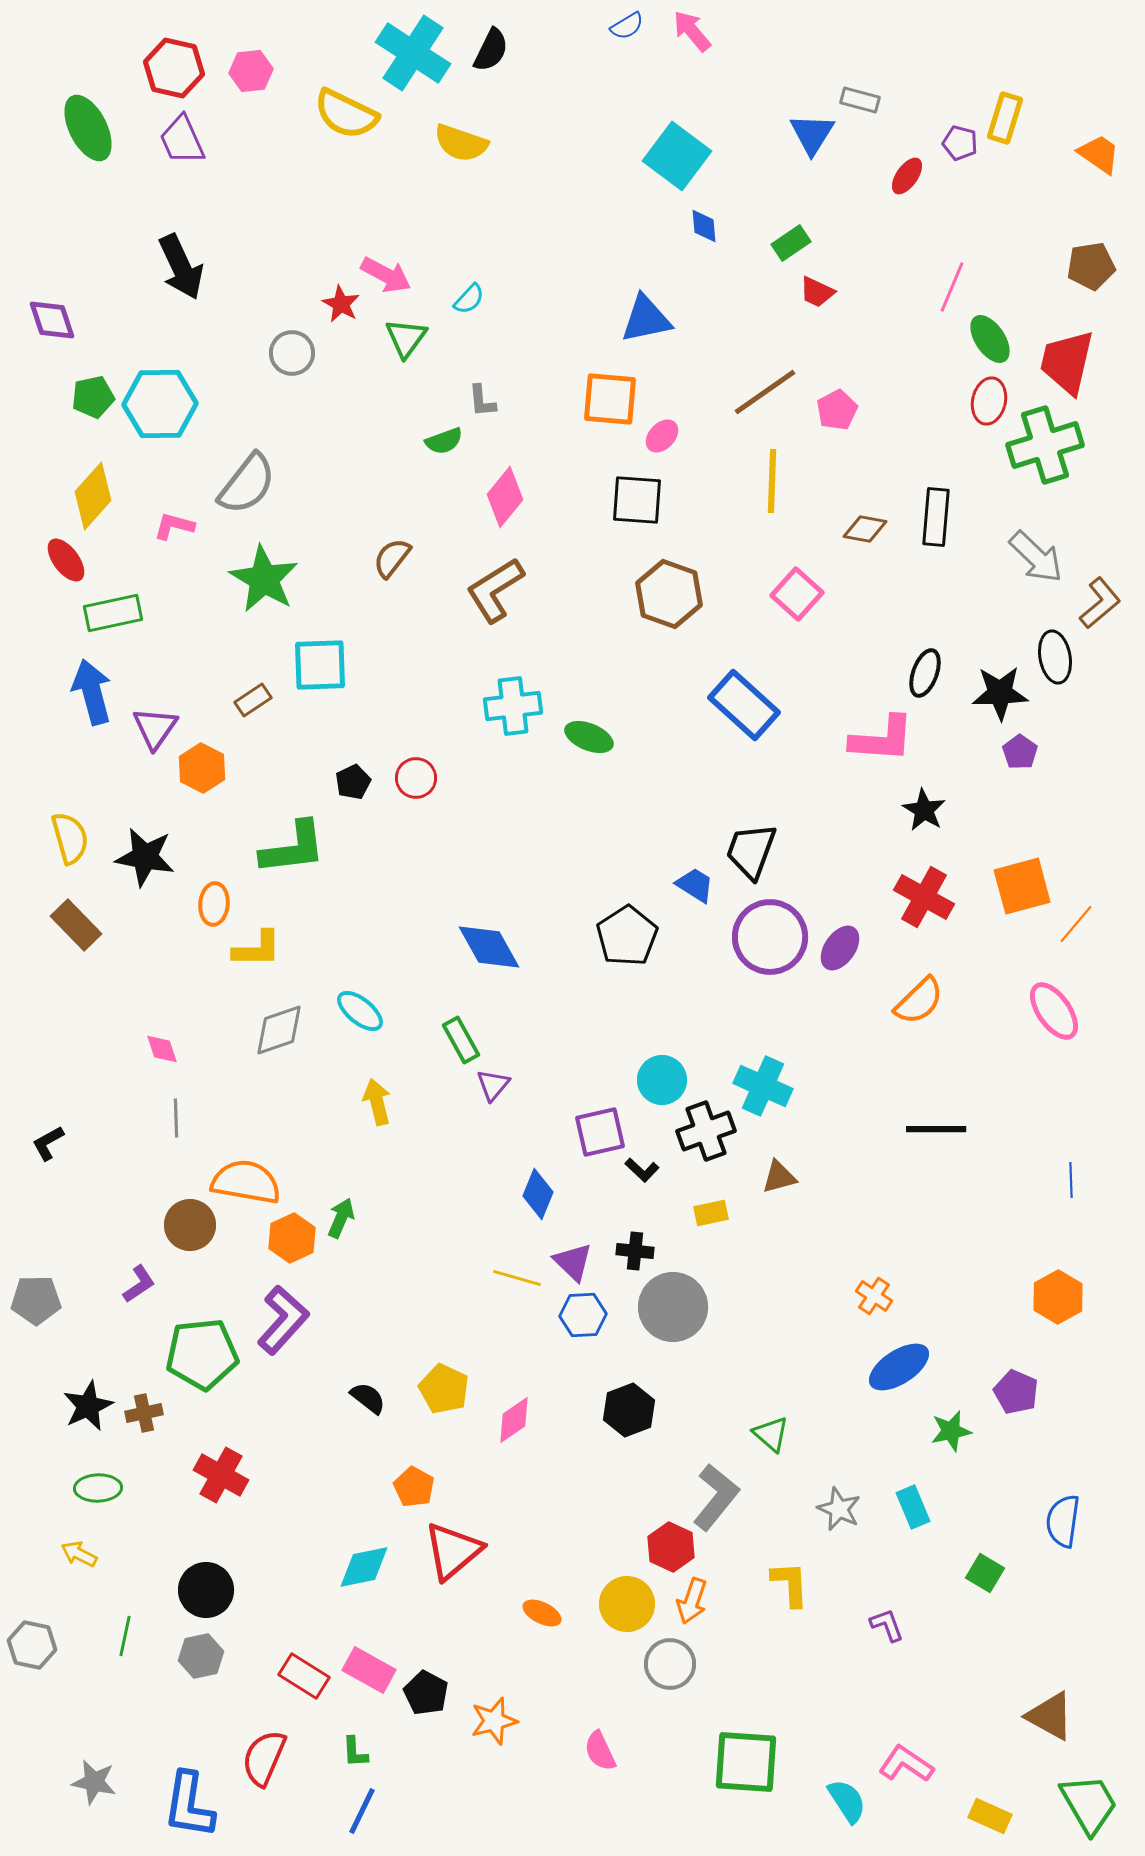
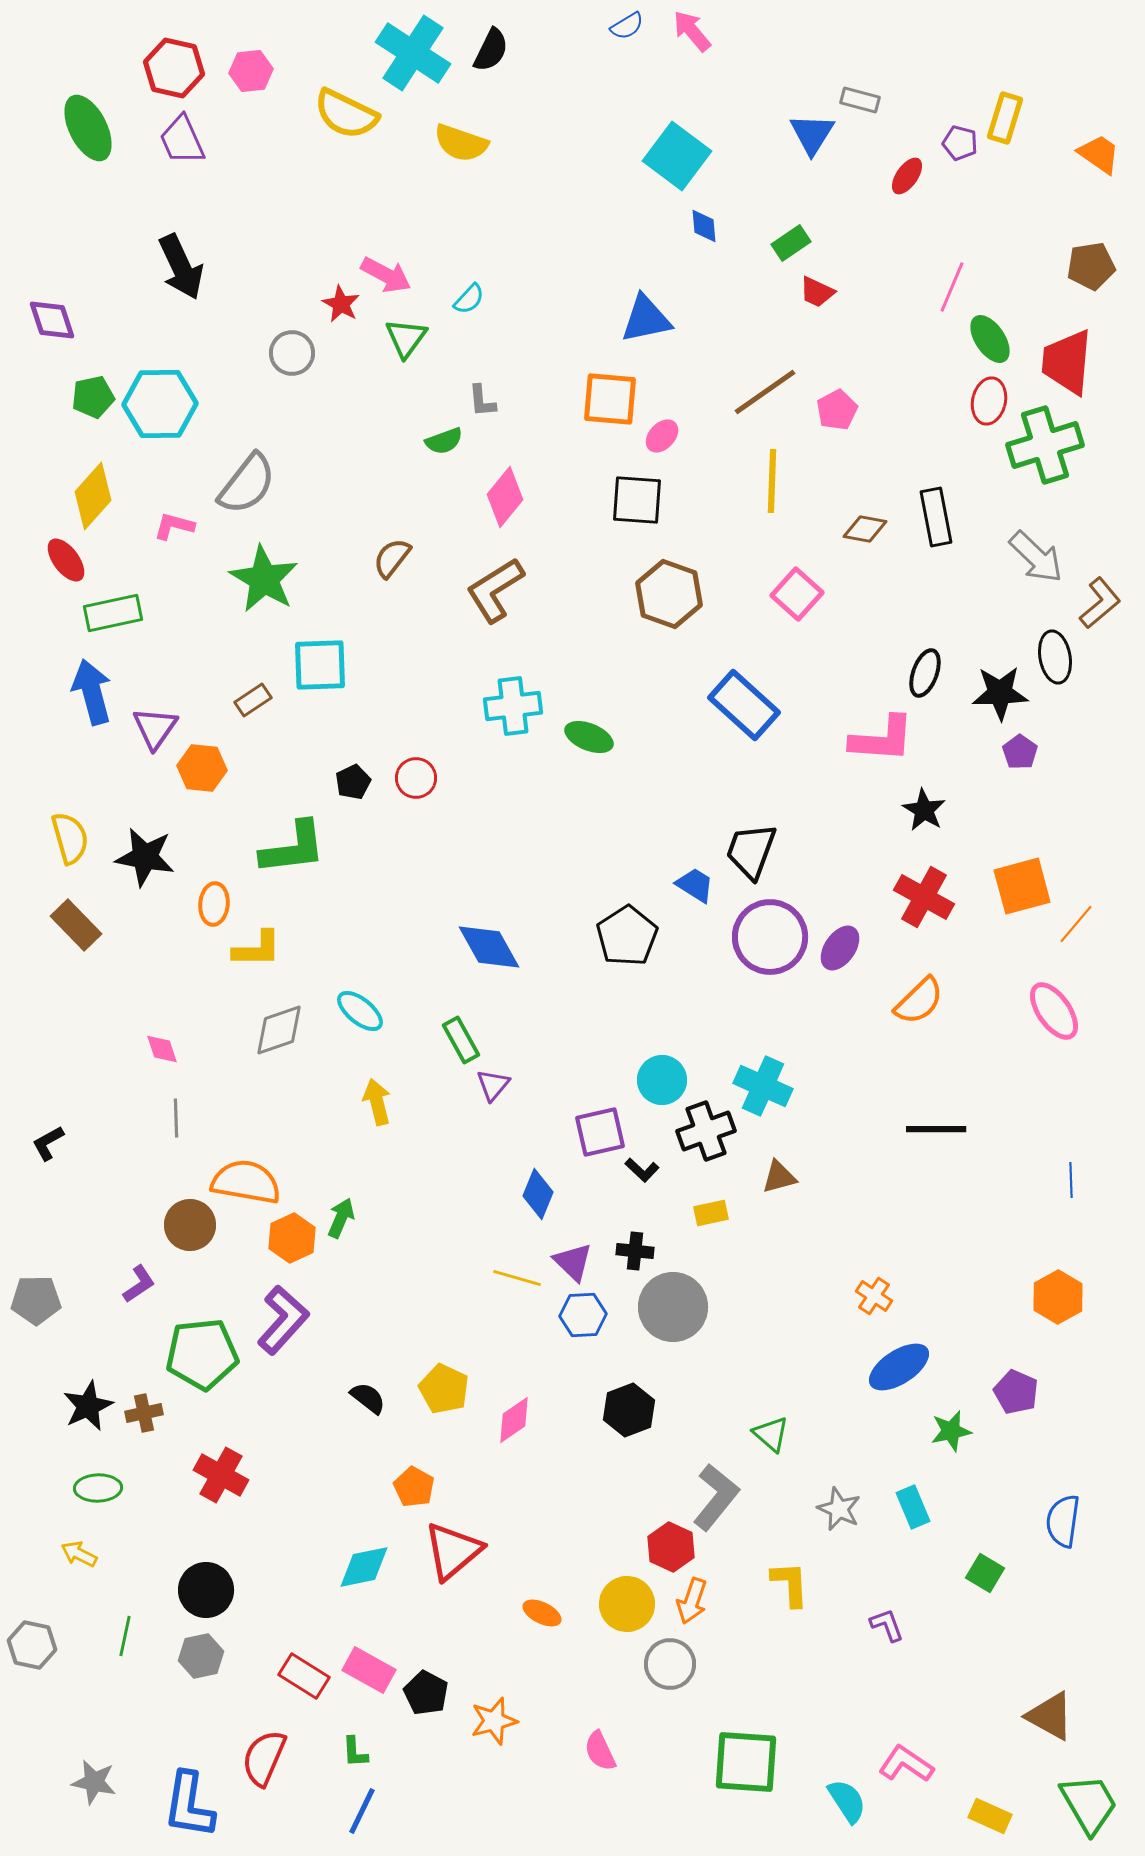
red trapezoid at (1067, 362): rotated 8 degrees counterclockwise
black rectangle at (936, 517): rotated 16 degrees counterclockwise
orange hexagon at (202, 768): rotated 21 degrees counterclockwise
